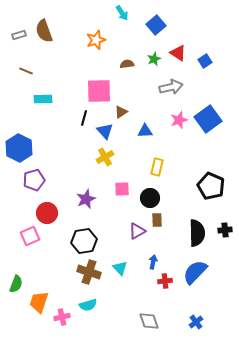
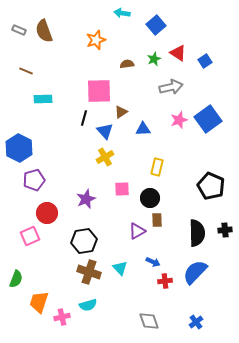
cyan arrow at (122, 13): rotated 133 degrees clockwise
gray rectangle at (19, 35): moved 5 px up; rotated 40 degrees clockwise
blue triangle at (145, 131): moved 2 px left, 2 px up
blue arrow at (153, 262): rotated 104 degrees clockwise
green semicircle at (16, 284): moved 5 px up
